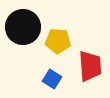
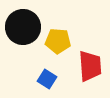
blue square: moved 5 px left
